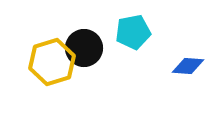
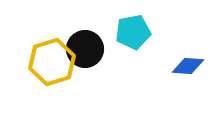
black circle: moved 1 px right, 1 px down
